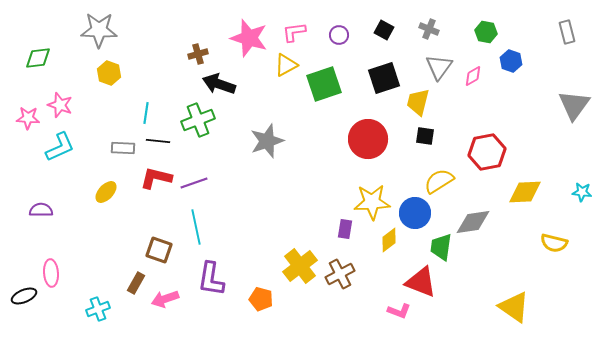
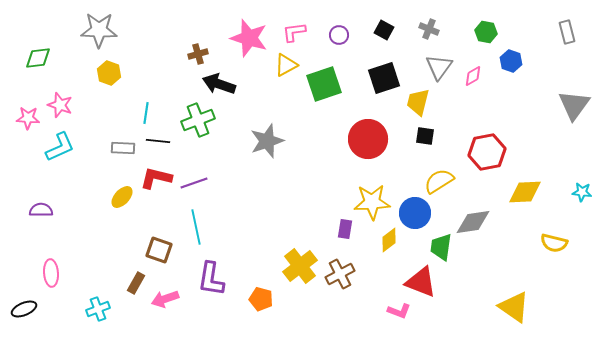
yellow ellipse at (106, 192): moved 16 px right, 5 px down
black ellipse at (24, 296): moved 13 px down
